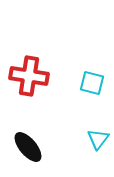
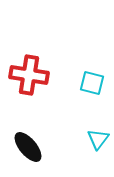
red cross: moved 1 px up
